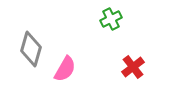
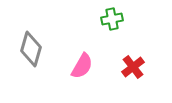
green cross: moved 1 px right; rotated 15 degrees clockwise
pink semicircle: moved 17 px right, 3 px up
